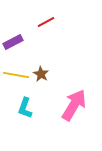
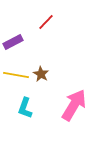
red line: rotated 18 degrees counterclockwise
